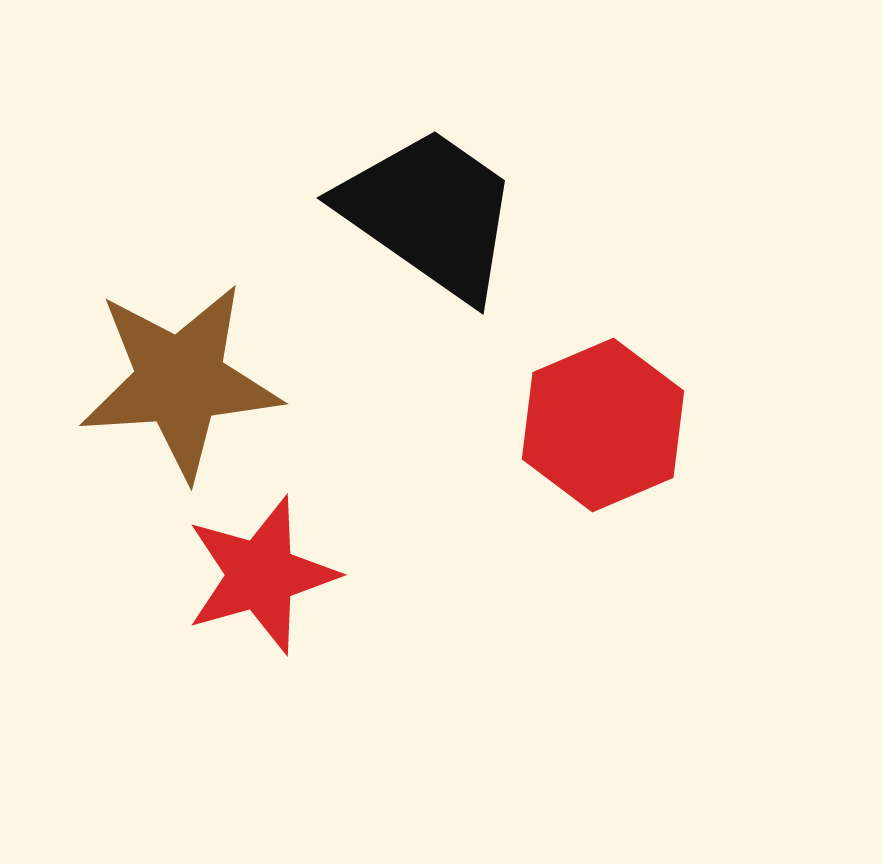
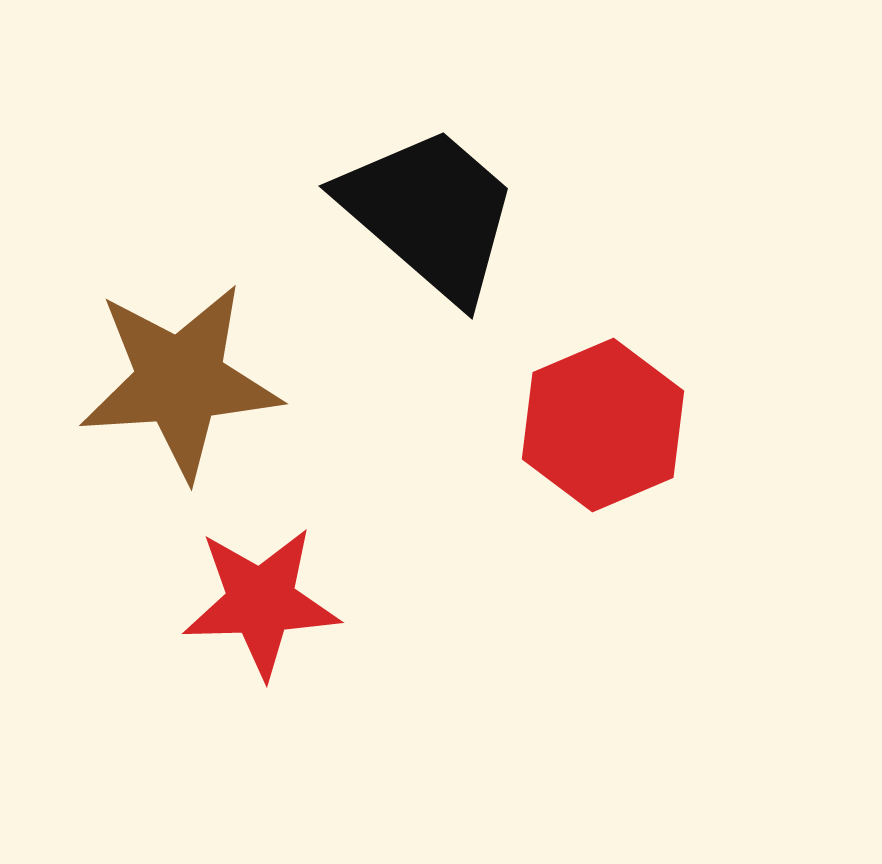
black trapezoid: rotated 6 degrees clockwise
red star: moved 27 px down; rotated 14 degrees clockwise
